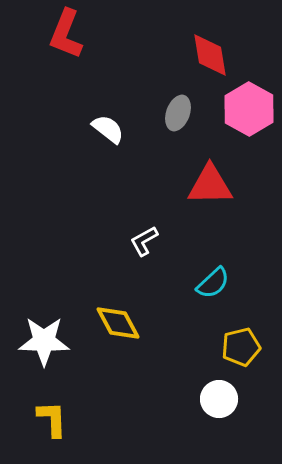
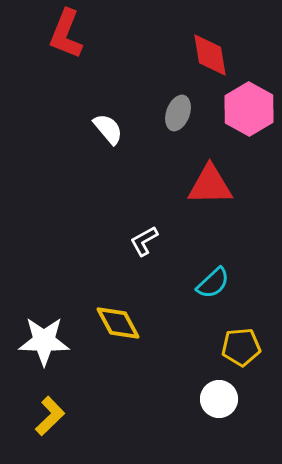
white semicircle: rotated 12 degrees clockwise
yellow pentagon: rotated 9 degrees clockwise
yellow L-shape: moved 2 px left, 3 px up; rotated 48 degrees clockwise
